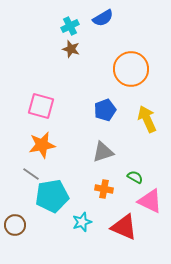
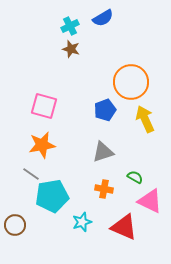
orange circle: moved 13 px down
pink square: moved 3 px right
yellow arrow: moved 2 px left
